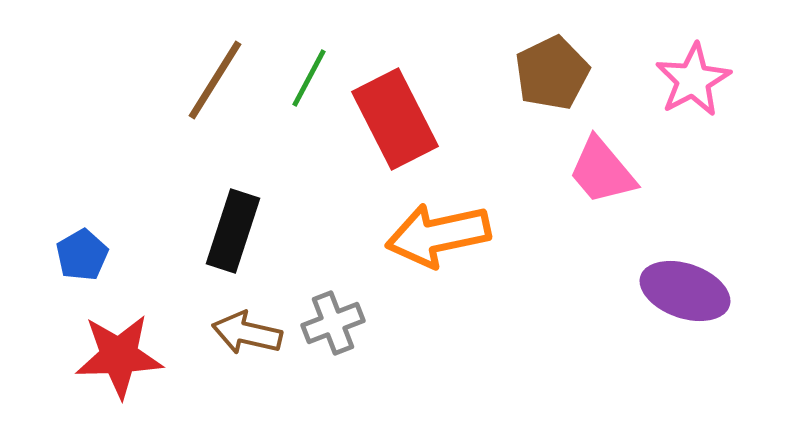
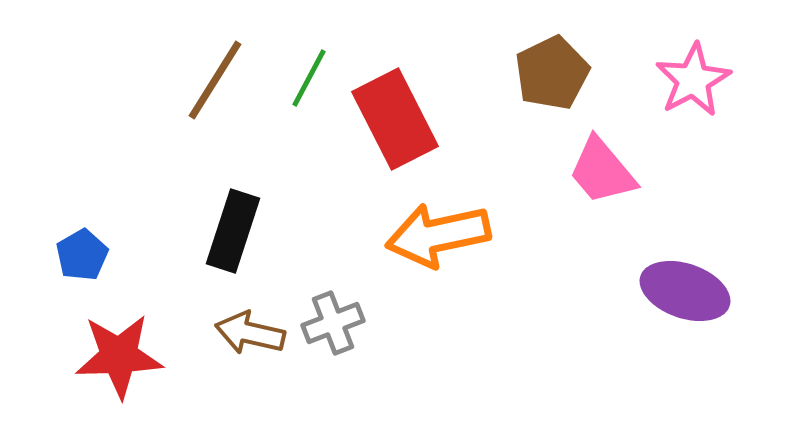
brown arrow: moved 3 px right
